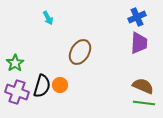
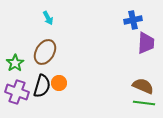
blue cross: moved 4 px left, 3 px down; rotated 12 degrees clockwise
purple trapezoid: moved 7 px right
brown ellipse: moved 35 px left
orange circle: moved 1 px left, 2 px up
